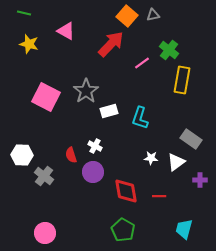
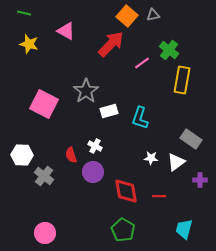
pink square: moved 2 px left, 7 px down
